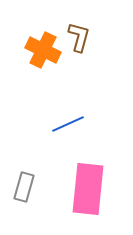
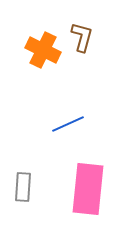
brown L-shape: moved 3 px right
gray rectangle: moved 1 px left; rotated 12 degrees counterclockwise
